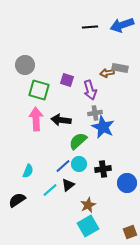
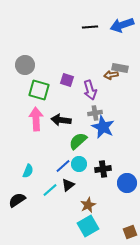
brown arrow: moved 4 px right, 2 px down
